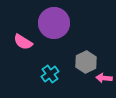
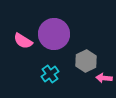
purple circle: moved 11 px down
pink semicircle: moved 1 px up
gray hexagon: moved 1 px up
